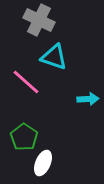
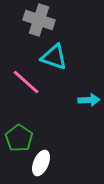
gray cross: rotated 8 degrees counterclockwise
cyan arrow: moved 1 px right, 1 px down
green pentagon: moved 5 px left, 1 px down
white ellipse: moved 2 px left
